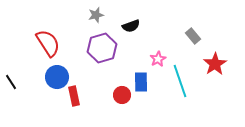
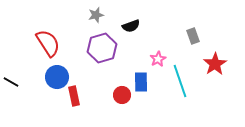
gray rectangle: rotated 21 degrees clockwise
black line: rotated 28 degrees counterclockwise
